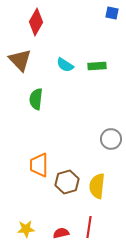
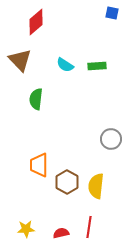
red diamond: rotated 20 degrees clockwise
brown hexagon: rotated 15 degrees counterclockwise
yellow semicircle: moved 1 px left
